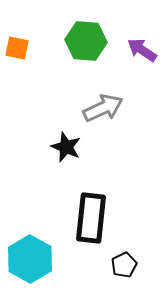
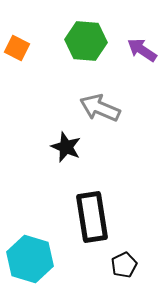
orange square: rotated 15 degrees clockwise
gray arrow: moved 3 px left; rotated 132 degrees counterclockwise
black rectangle: moved 1 px right, 1 px up; rotated 15 degrees counterclockwise
cyan hexagon: rotated 12 degrees counterclockwise
